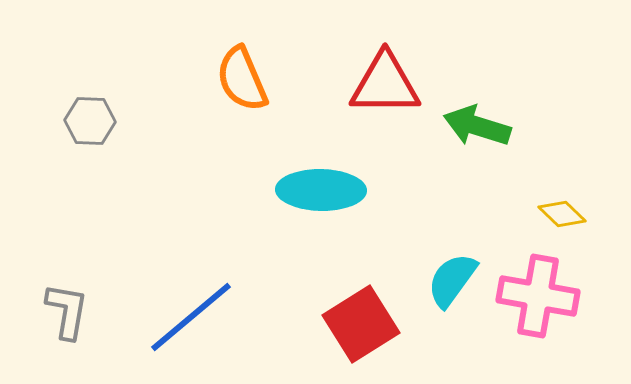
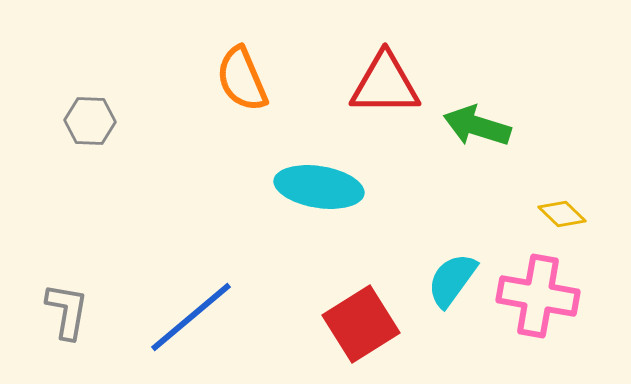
cyan ellipse: moved 2 px left, 3 px up; rotated 8 degrees clockwise
